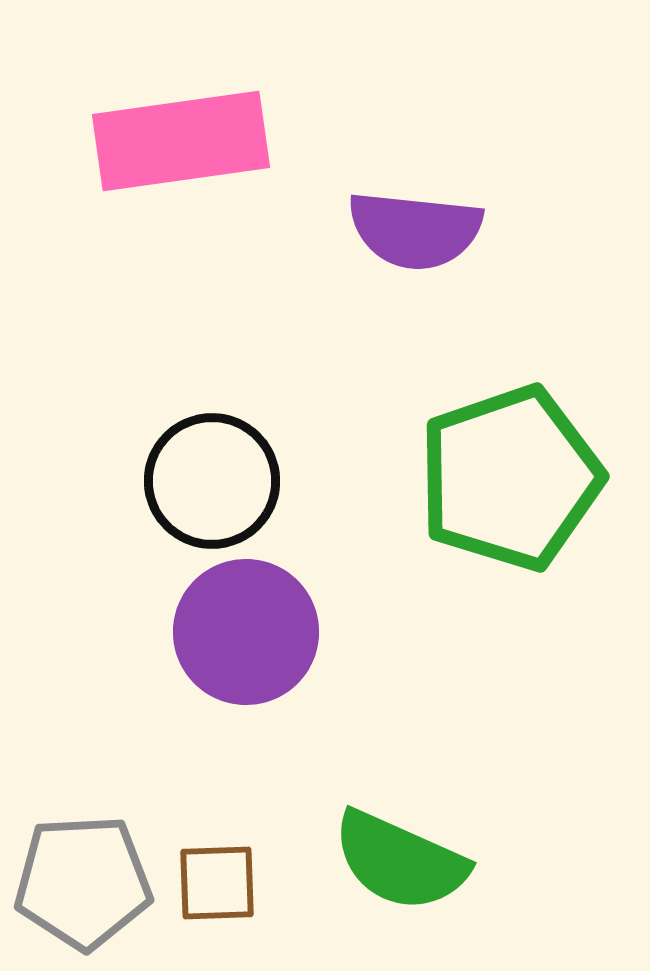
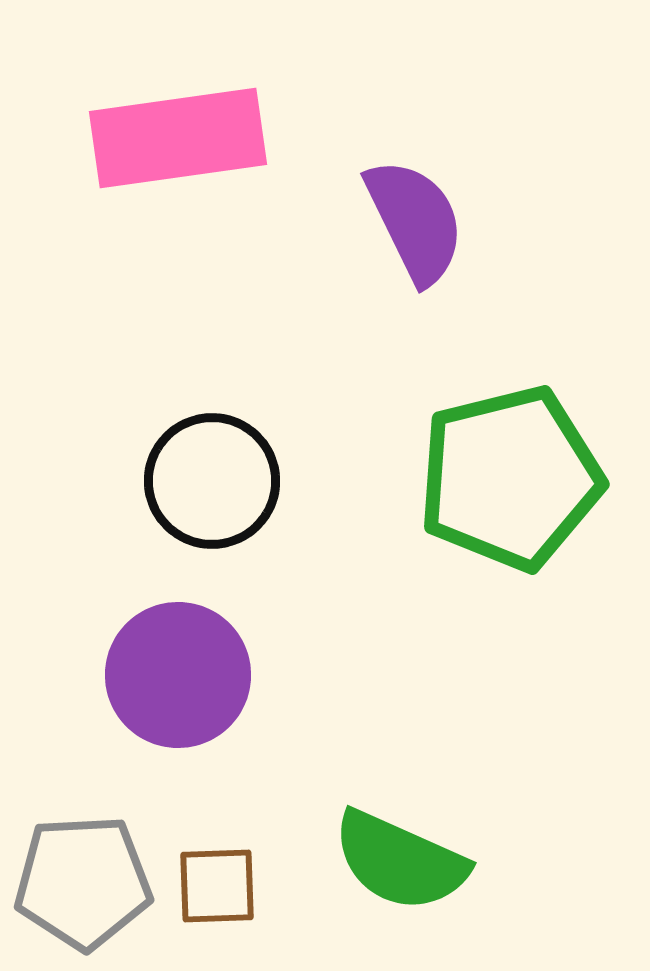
pink rectangle: moved 3 px left, 3 px up
purple semicircle: moved 9 px up; rotated 122 degrees counterclockwise
green pentagon: rotated 5 degrees clockwise
purple circle: moved 68 px left, 43 px down
brown square: moved 3 px down
